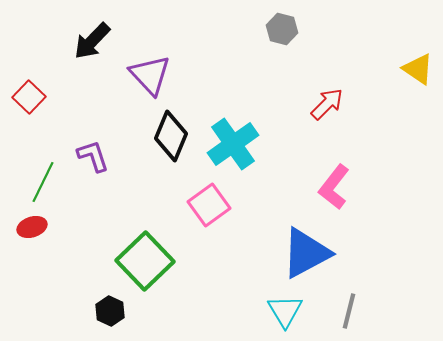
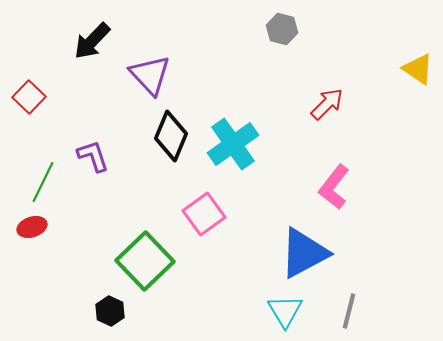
pink square: moved 5 px left, 9 px down
blue triangle: moved 2 px left
